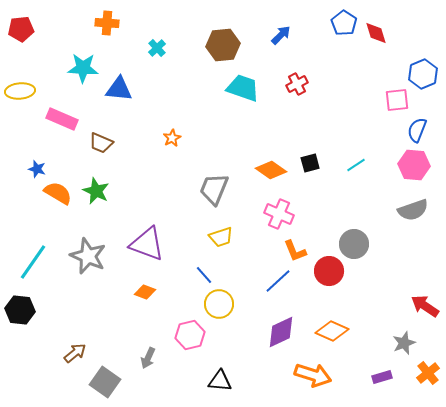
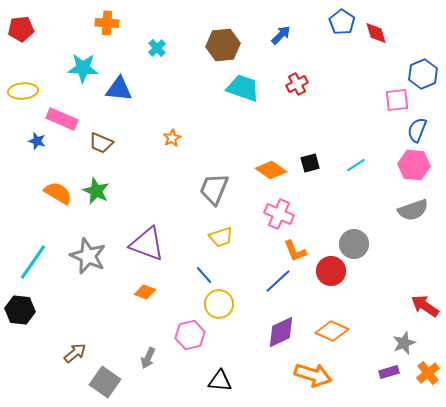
blue pentagon at (344, 23): moved 2 px left, 1 px up
yellow ellipse at (20, 91): moved 3 px right
blue star at (37, 169): moved 28 px up
red circle at (329, 271): moved 2 px right
purple rectangle at (382, 377): moved 7 px right, 5 px up
